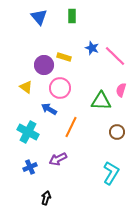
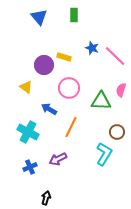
green rectangle: moved 2 px right, 1 px up
pink circle: moved 9 px right
cyan L-shape: moved 7 px left, 19 px up
